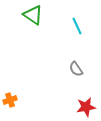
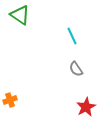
green triangle: moved 13 px left
cyan line: moved 5 px left, 10 px down
red star: rotated 18 degrees counterclockwise
